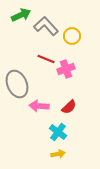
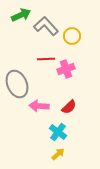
red line: rotated 24 degrees counterclockwise
yellow arrow: rotated 32 degrees counterclockwise
